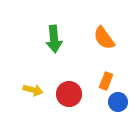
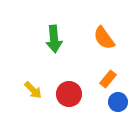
orange rectangle: moved 2 px right, 2 px up; rotated 18 degrees clockwise
yellow arrow: rotated 30 degrees clockwise
